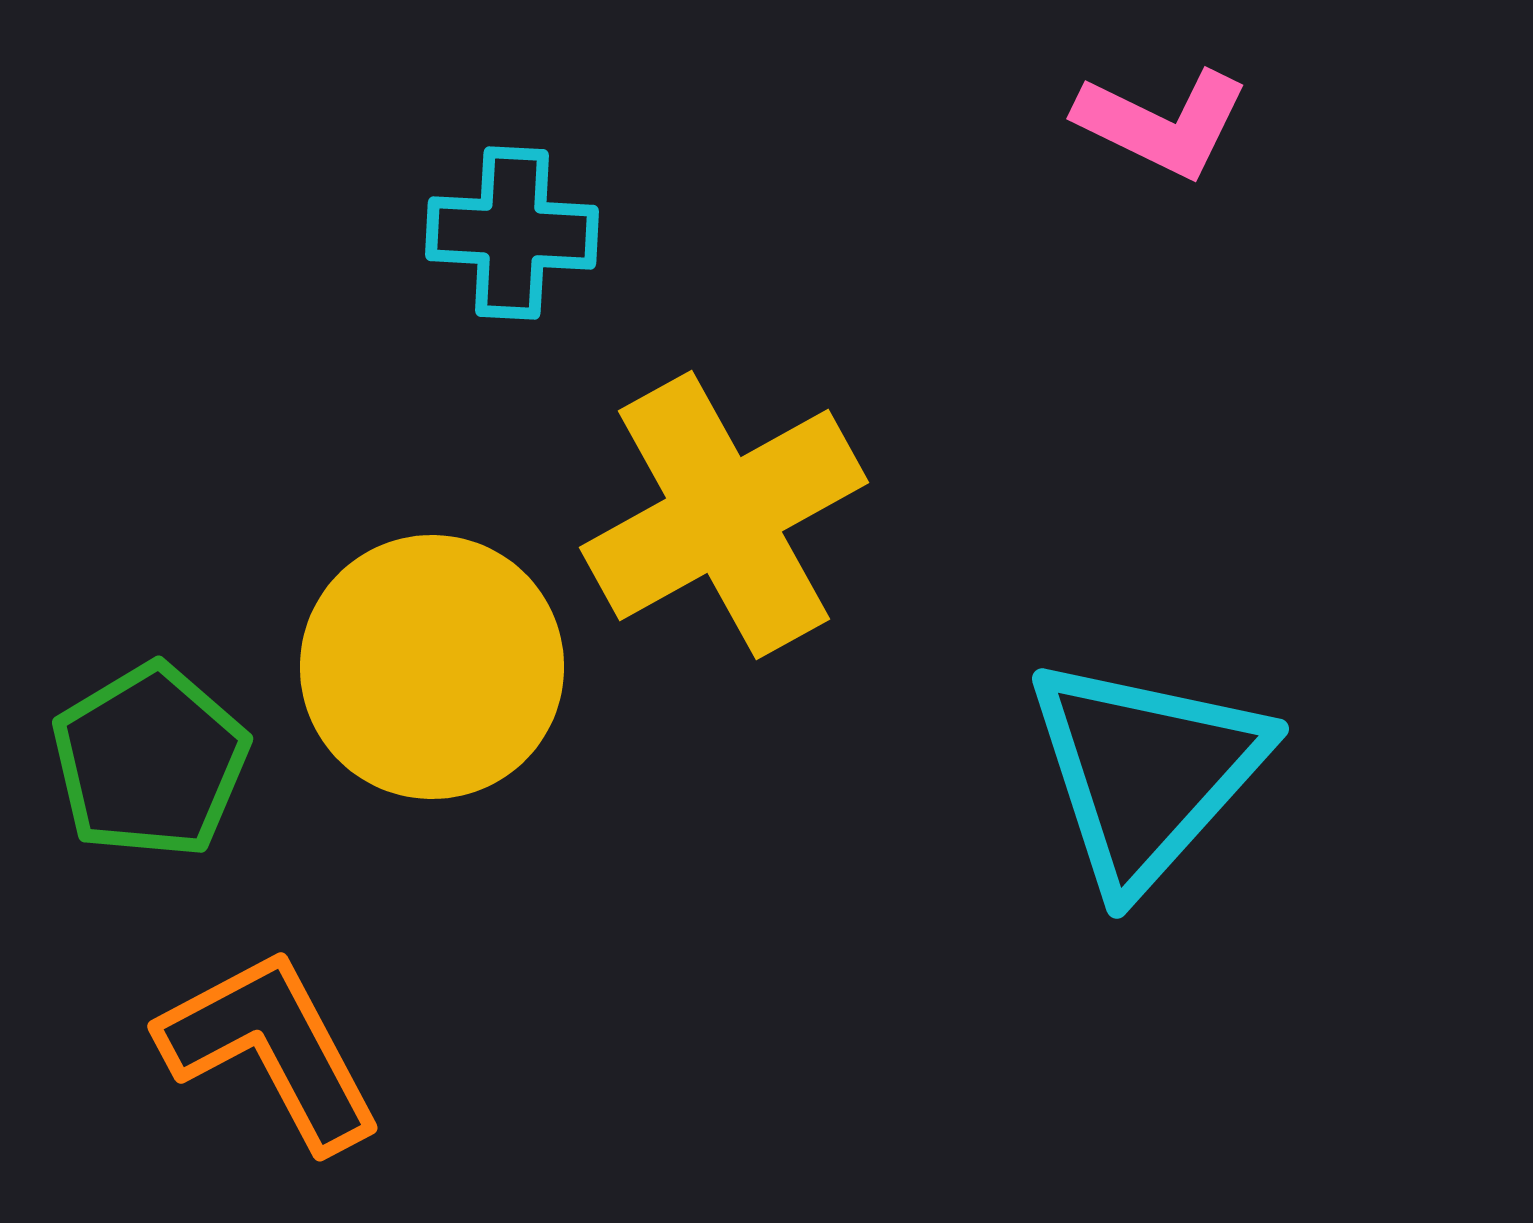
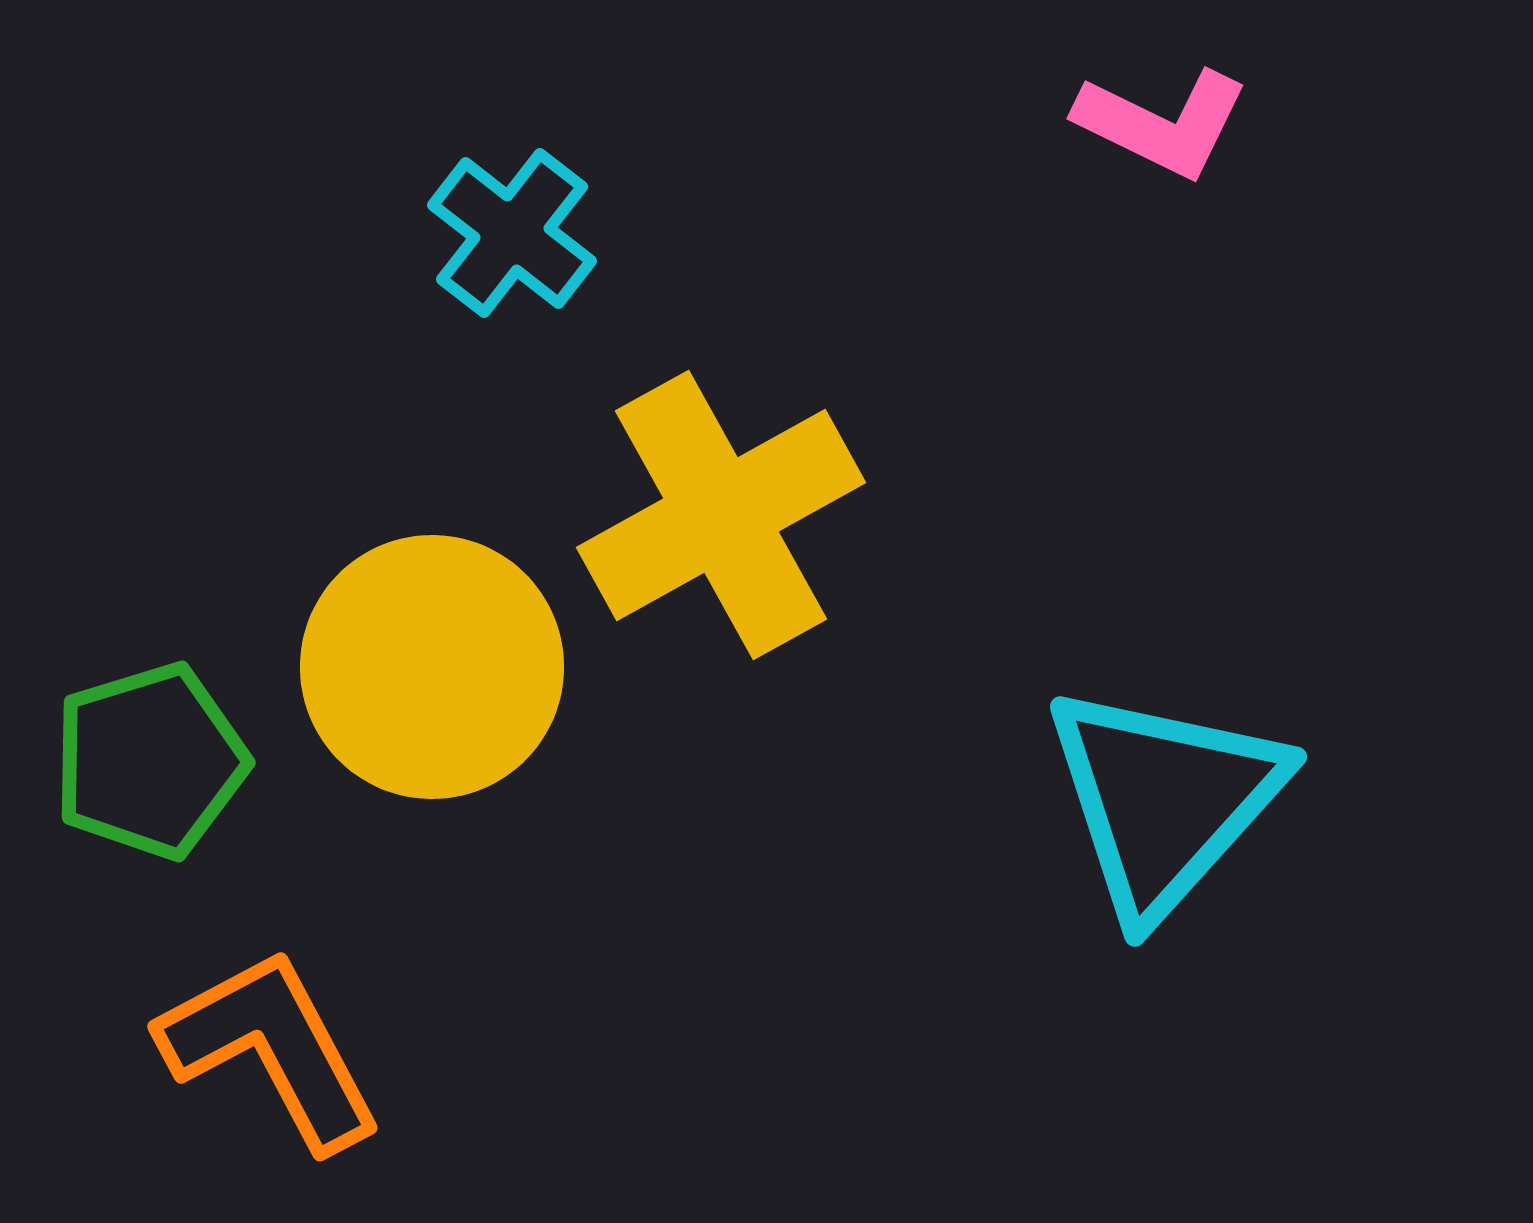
cyan cross: rotated 35 degrees clockwise
yellow cross: moved 3 px left
green pentagon: rotated 14 degrees clockwise
cyan triangle: moved 18 px right, 28 px down
